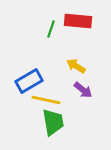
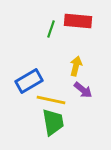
yellow arrow: rotated 72 degrees clockwise
yellow line: moved 5 px right
